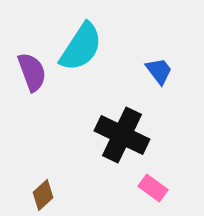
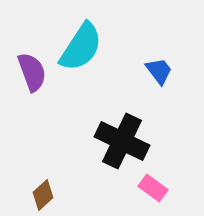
black cross: moved 6 px down
